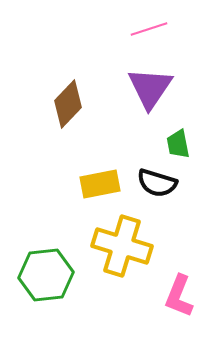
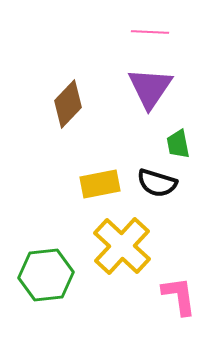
pink line: moved 1 px right, 3 px down; rotated 21 degrees clockwise
yellow cross: rotated 26 degrees clockwise
pink L-shape: rotated 150 degrees clockwise
